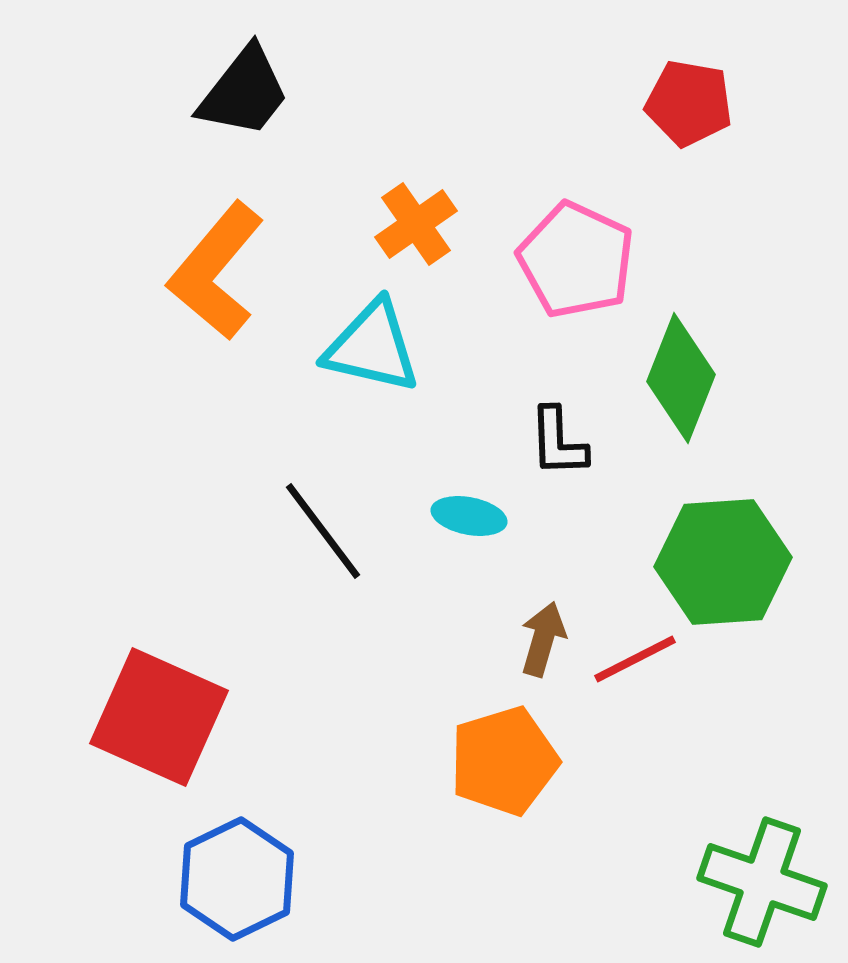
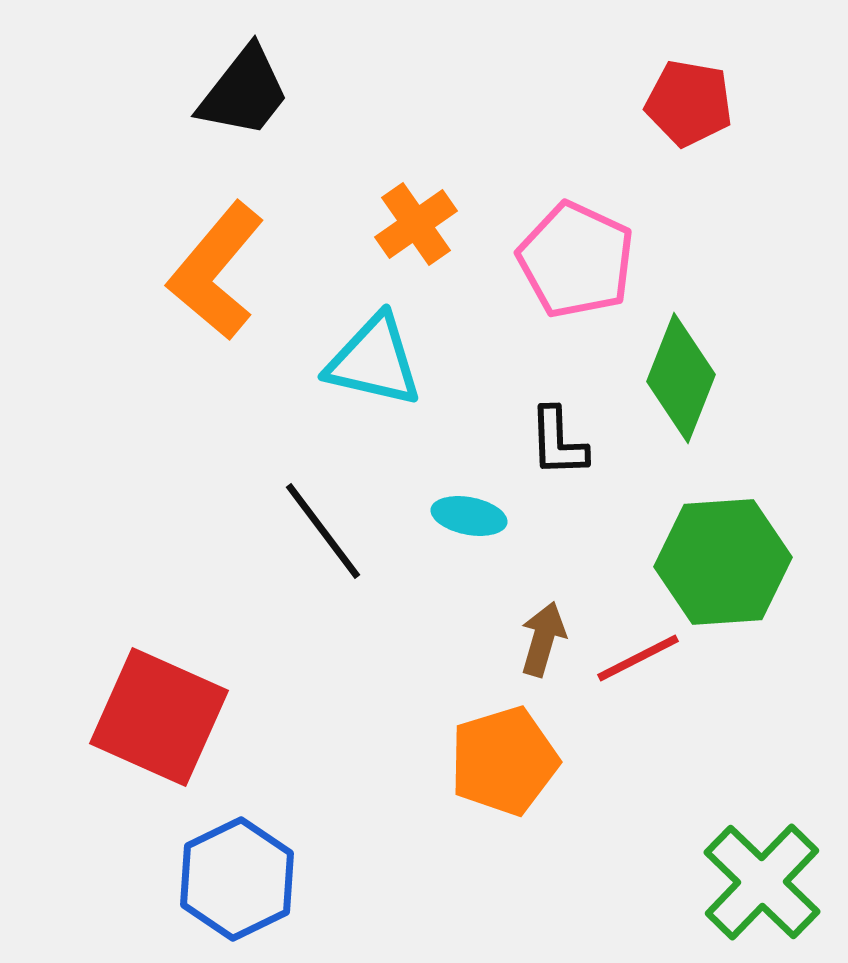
cyan triangle: moved 2 px right, 14 px down
red line: moved 3 px right, 1 px up
green cross: rotated 25 degrees clockwise
